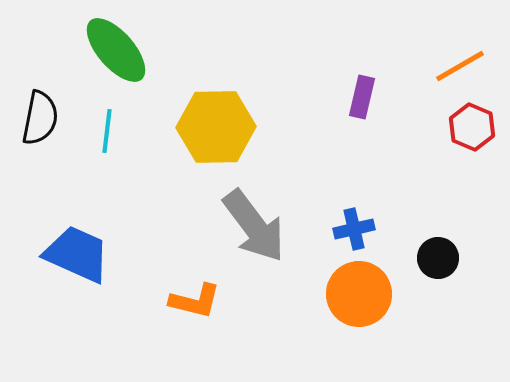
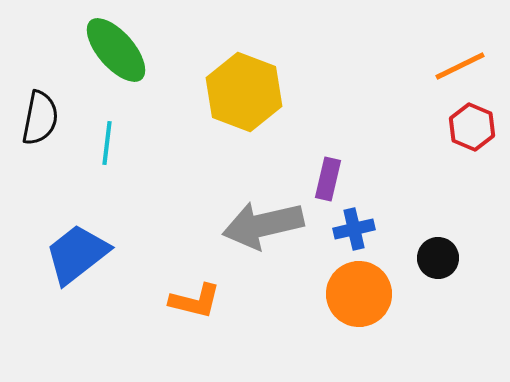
orange line: rotated 4 degrees clockwise
purple rectangle: moved 34 px left, 82 px down
yellow hexagon: moved 28 px right, 35 px up; rotated 22 degrees clockwise
cyan line: moved 12 px down
gray arrow: moved 9 px right, 1 px up; rotated 114 degrees clockwise
blue trapezoid: rotated 62 degrees counterclockwise
